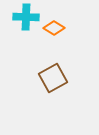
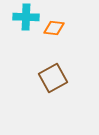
orange diamond: rotated 25 degrees counterclockwise
